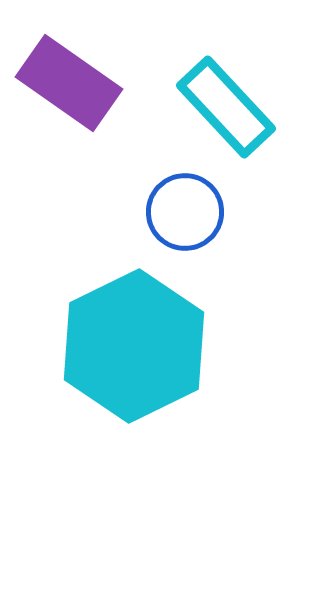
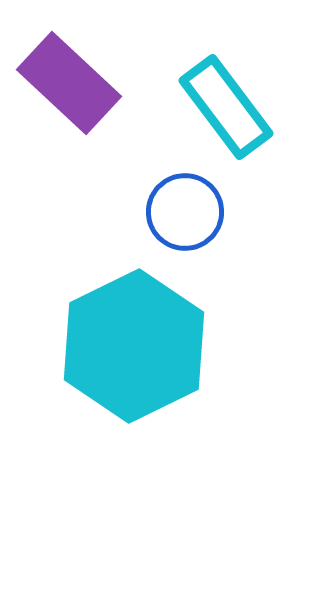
purple rectangle: rotated 8 degrees clockwise
cyan rectangle: rotated 6 degrees clockwise
